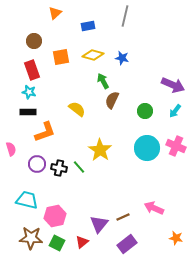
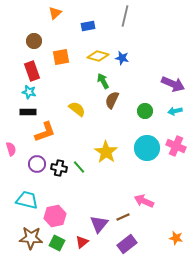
yellow diamond: moved 5 px right, 1 px down
red rectangle: moved 1 px down
purple arrow: moved 1 px up
cyan arrow: rotated 40 degrees clockwise
yellow star: moved 6 px right, 2 px down
pink arrow: moved 10 px left, 7 px up
